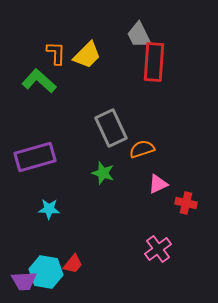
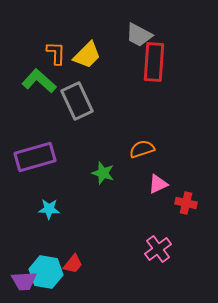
gray trapezoid: rotated 36 degrees counterclockwise
gray rectangle: moved 34 px left, 27 px up
